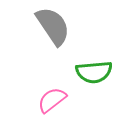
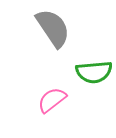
gray semicircle: moved 2 px down
